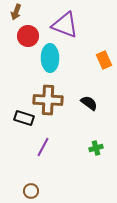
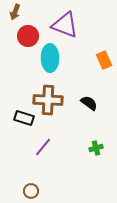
brown arrow: moved 1 px left
purple line: rotated 12 degrees clockwise
